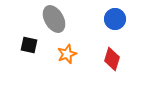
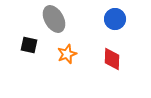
red diamond: rotated 15 degrees counterclockwise
